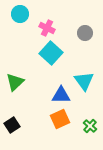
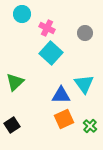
cyan circle: moved 2 px right
cyan triangle: moved 3 px down
orange square: moved 4 px right
